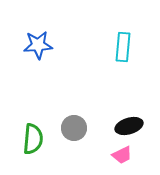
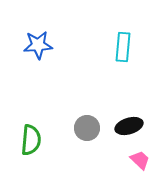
gray circle: moved 13 px right
green semicircle: moved 2 px left, 1 px down
pink trapezoid: moved 18 px right, 5 px down; rotated 110 degrees counterclockwise
